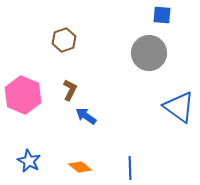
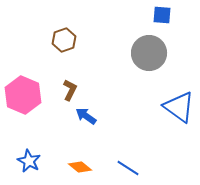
blue line: moved 2 px left; rotated 55 degrees counterclockwise
